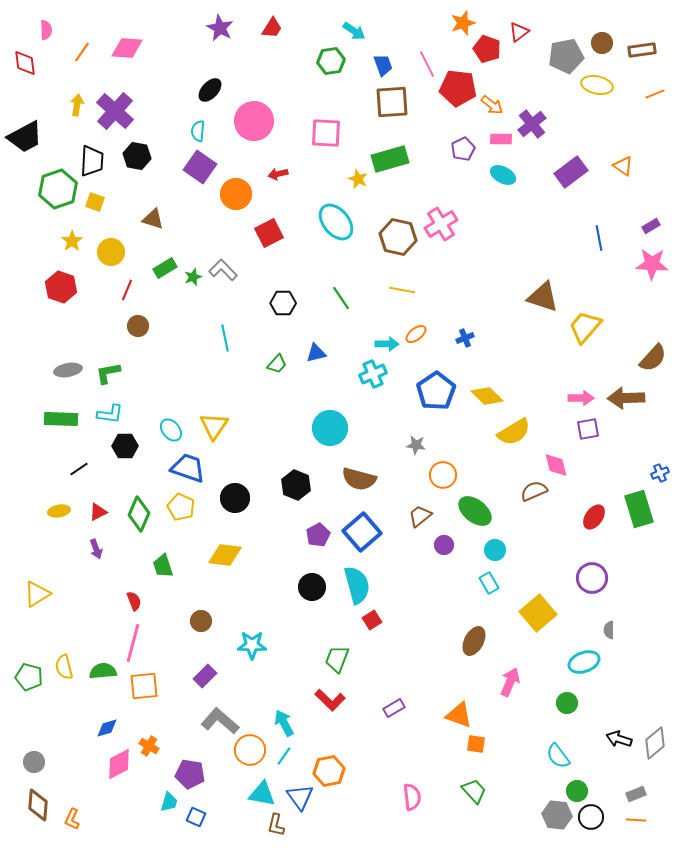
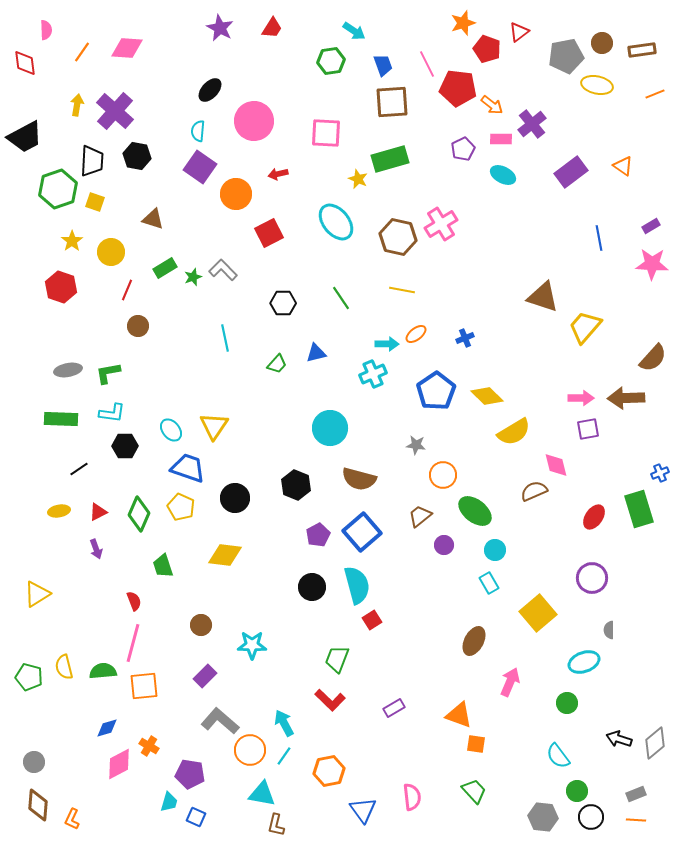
cyan L-shape at (110, 414): moved 2 px right, 1 px up
brown circle at (201, 621): moved 4 px down
blue triangle at (300, 797): moved 63 px right, 13 px down
gray hexagon at (557, 815): moved 14 px left, 2 px down
